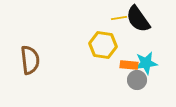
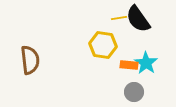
cyan star: rotated 30 degrees counterclockwise
gray circle: moved 3 px left, 12 px down
